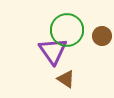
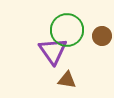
brown triangle: moved 1 px right, 1 px down; rotated 24 degrees counterclockwise
